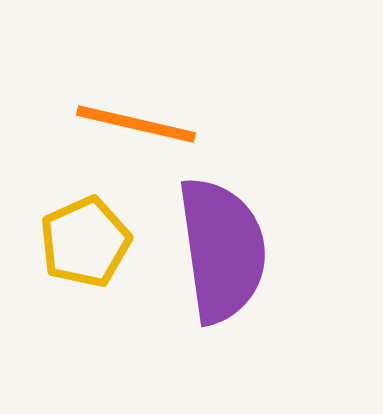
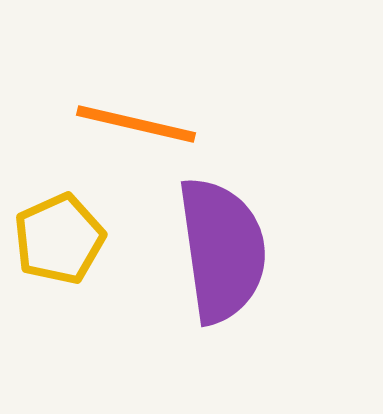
yellow pentagon: moved 26 px left, 3 px up
